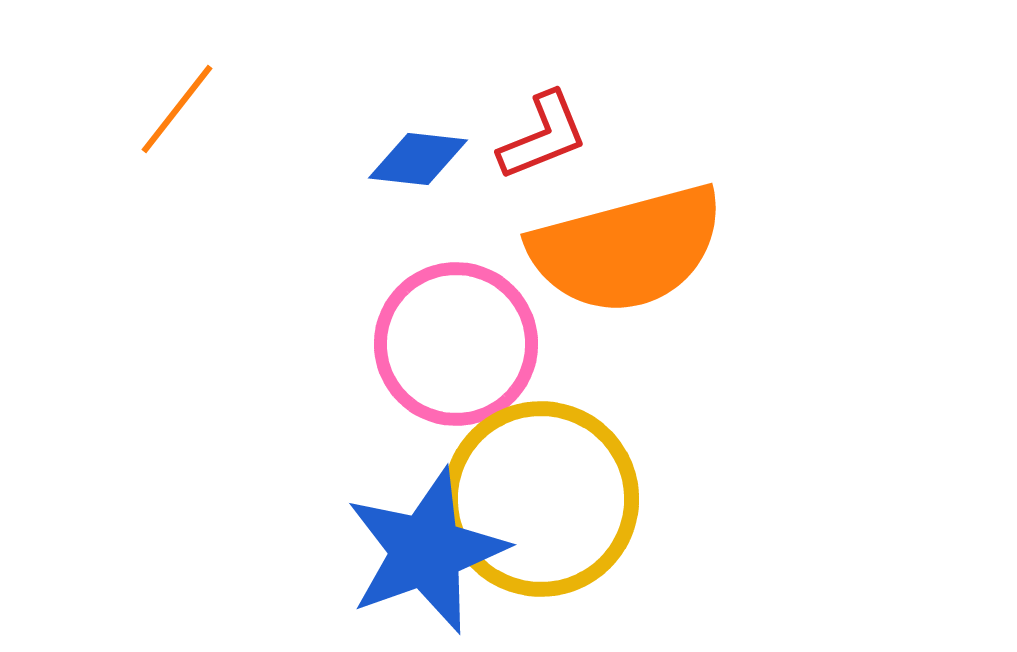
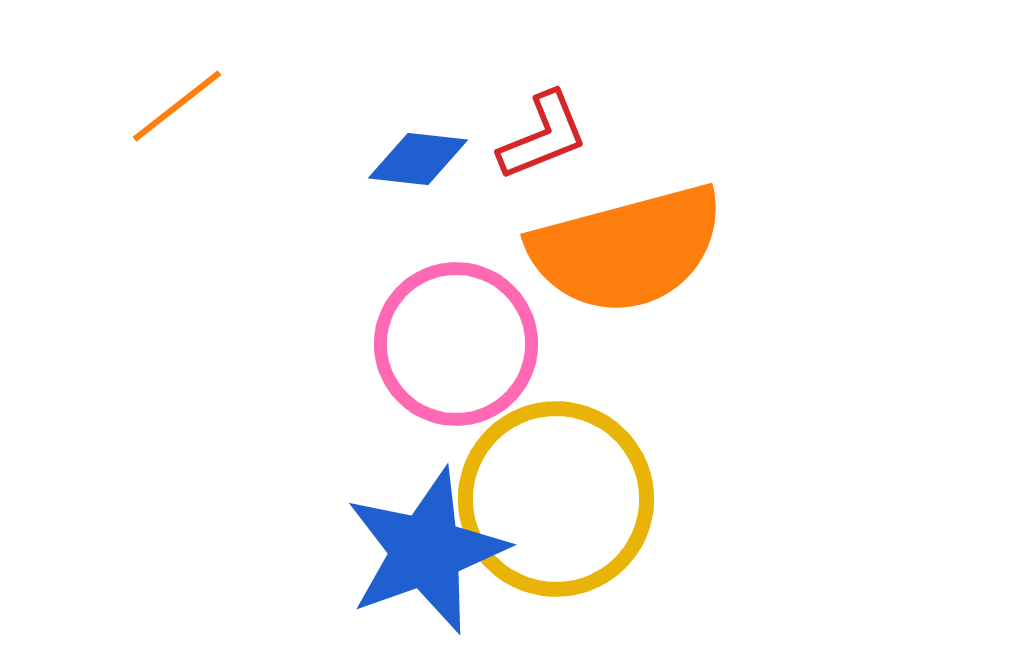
orange line: moved 3 px up; rotated 14 degrees clockwise
yellow circle: moved 15 px right
